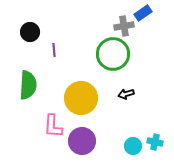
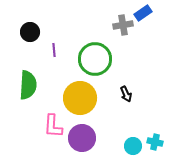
gray cross: moved 1 px left, 1 px up
green circle: moved 18 px left, 5 px down
black arrow: rotated 98 degrees counterclockwise
yellow circle: moved 1 px left
purple circle: moved 3 px up
